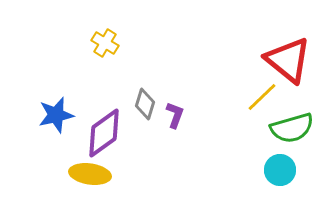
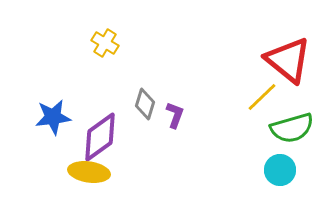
blue star: moved 3 px left, 2 px down; rotated 6 degrees clockwise
purple diamond: moved 4 px left, 4 px down
yellow ellipse: moved 1 px left, 2 px up
